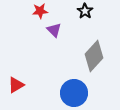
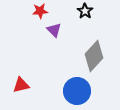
red triangle: moved 5 px right; rotated 18 degrees clockwise
blue circle: moved 3 px right, 2 px up
